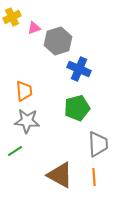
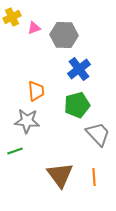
gray hexagon: moved 6 px right, 6 px up; rotated 20 degrees clockwise
blue cross: rotated 30 degrees clockwise
orange trapezoid: moved 12 px right
green pentagon: moved 3 px up
gray trapezoid: moved 10 px up; rotated 40 degrees counterclockwise
green line: rotated 14 degrees clockwise
brown triangle: rotated 24 degrees clockwise
